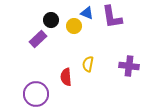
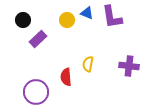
black circle: moved 28 px left
yellow circle: moved 7 px left, 6 px up
purple circle: moved 2 px up
